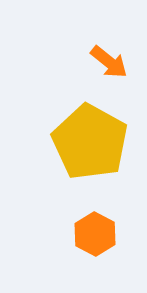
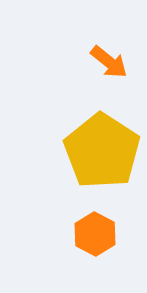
yellow pentagon: moved 12 px right, 9 px down; rotated 4 degrees clockwise
